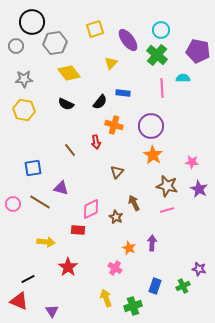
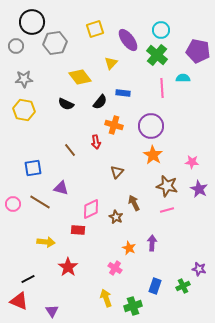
yellow diamond at (69, 73): moved 11 px right, 4 px down
